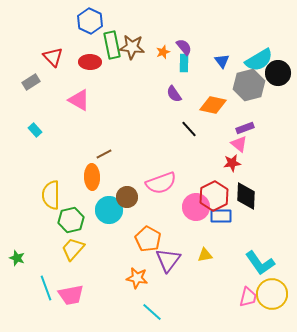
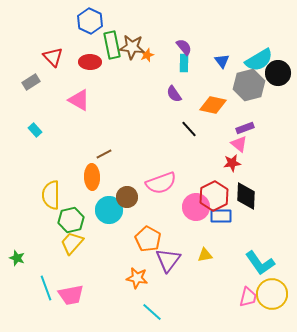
orange star at (163, 52): moved 16 px left, 3 px down
yellow trapezoid at (73, 249): moved 1 px left, 6 px up
